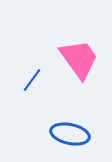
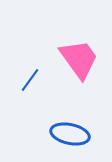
blue line: moved 2 px left
